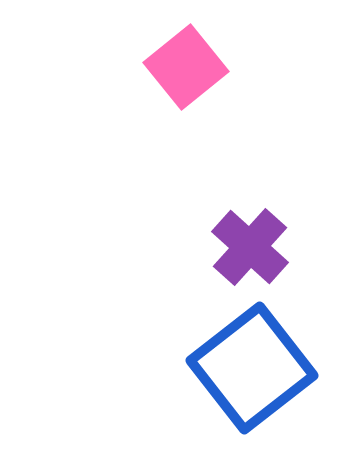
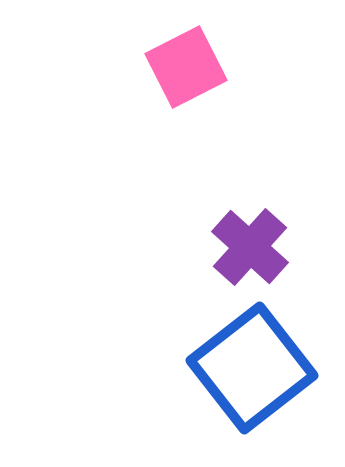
pink square: rotated 12 degrees clockwise
